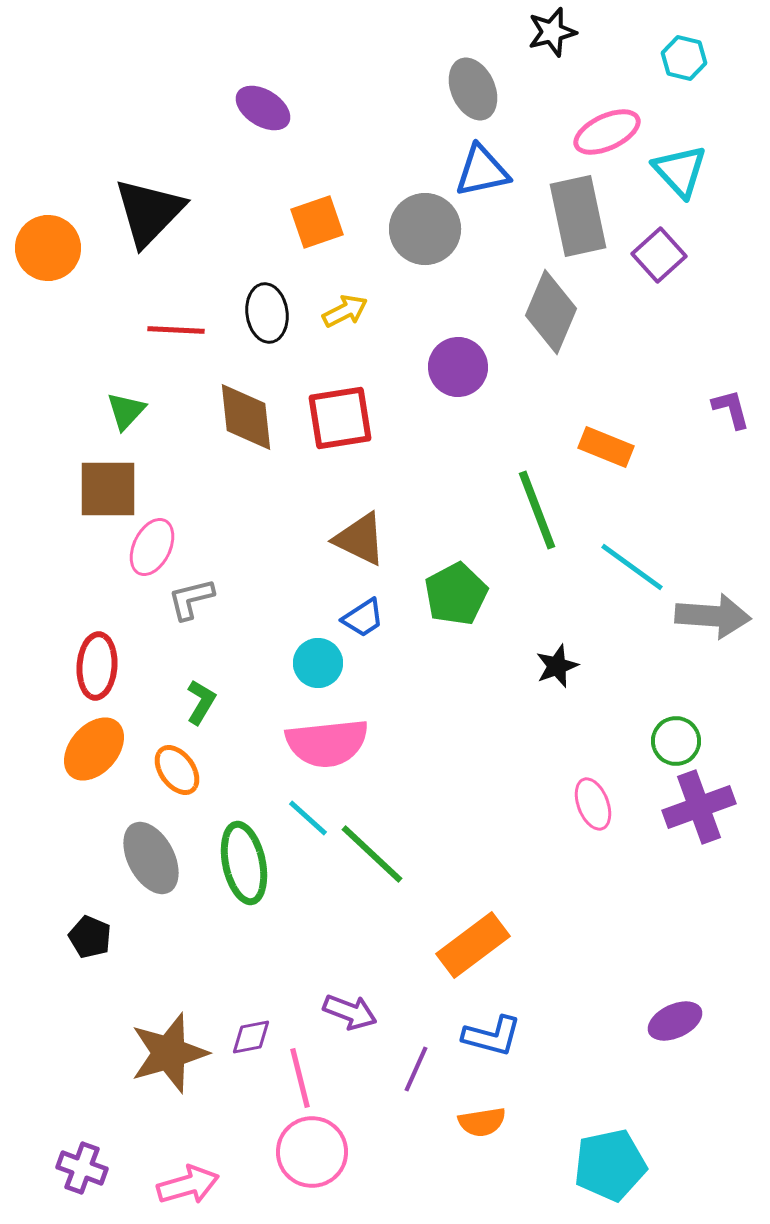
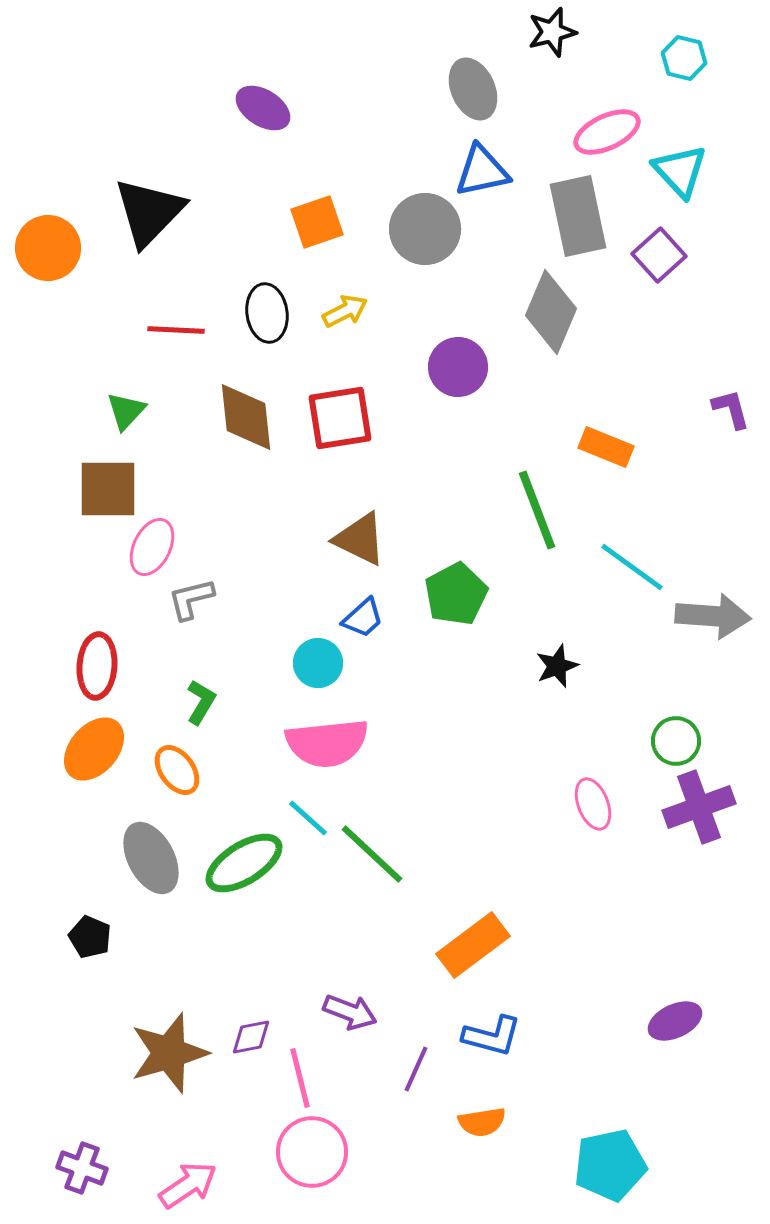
blue trapezoid at (363, 618): rotated 9 degrees counterclockwise
green ellipse at (244, 863): rotated 70 degrees clockwise
pink arrow at (188, 1185): rotated 18 degrees counterclockwise
